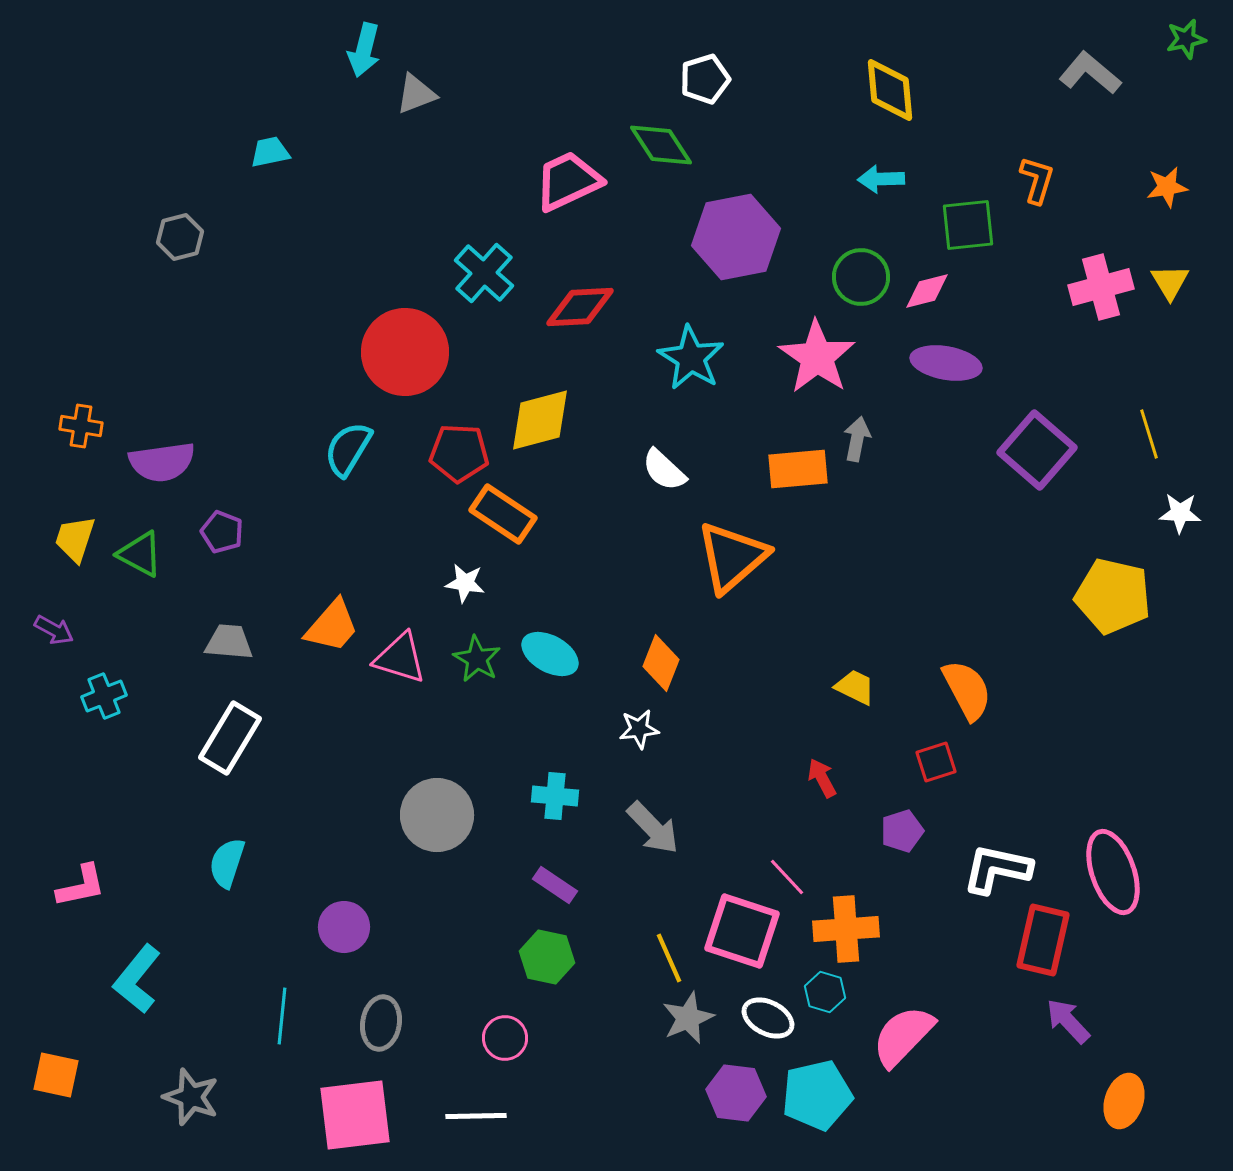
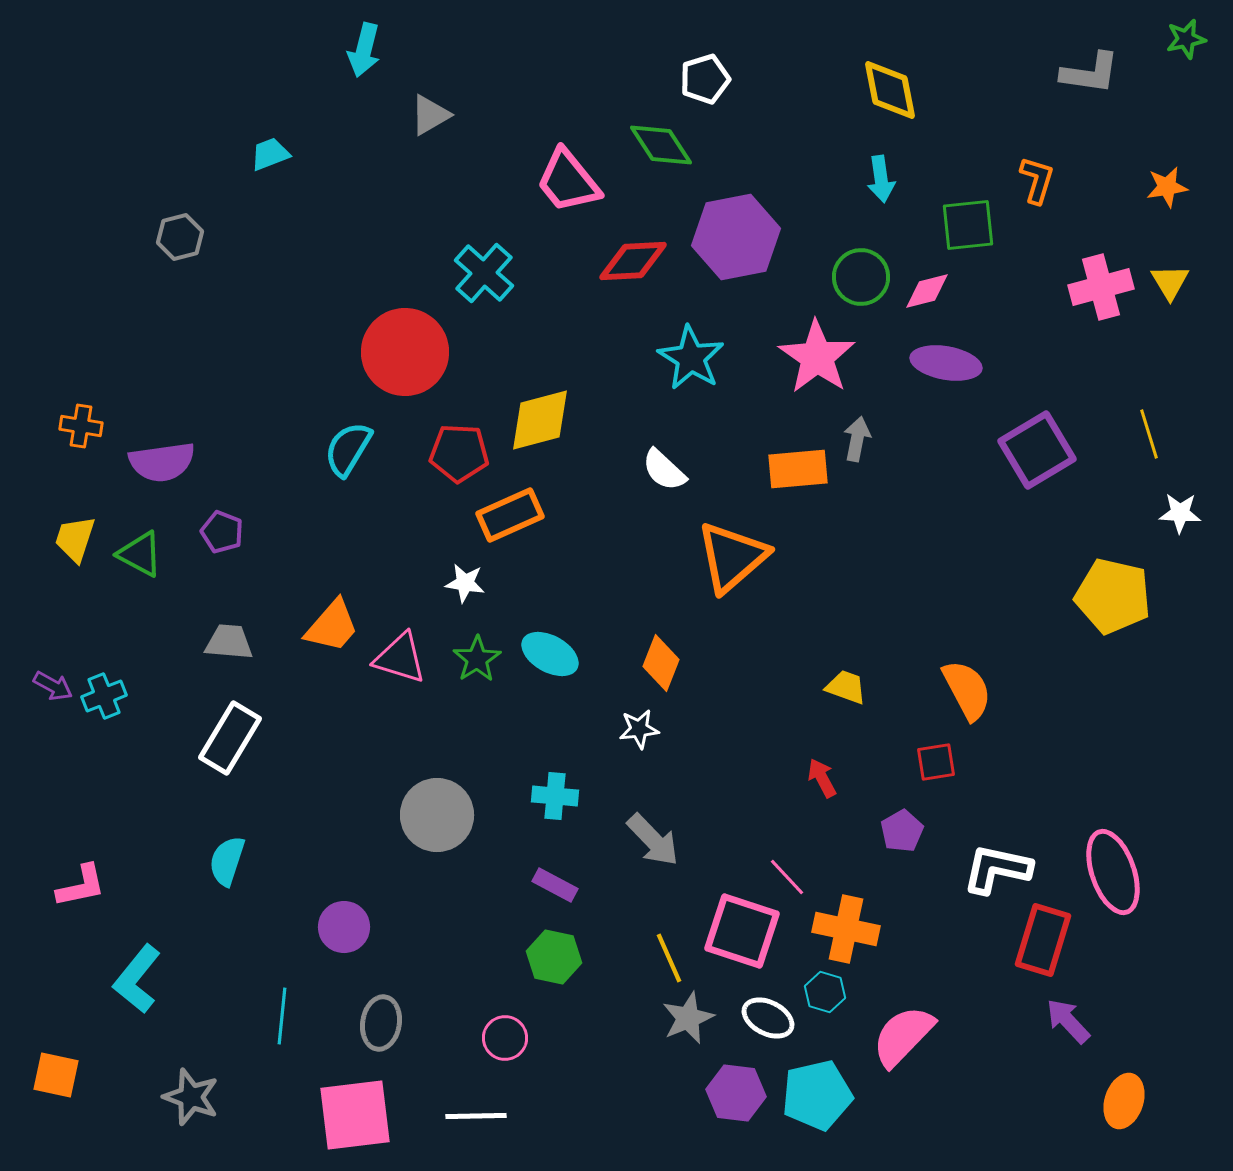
gray L-shape at (1090, 73): rotated 148 degrees clockwise
yellow diamond at (890, 90): rotated 6 degrees counterclockwise
gray triangle at (416, 94): moved 14 px right, 21 px down; rotated 9 degrees counterclockwise
cyan trapezoid at (270, 152): moved 2 px down; rotated 9 degrees counterclockwise
cyan arrow at (881, 179): rotated 96 degrees counterclockwise
pink trapezoid at (568, 181): rotated 104 degrees counterclockwise
red diamond at (580, 307): moved 53 px right, 46 px up
purple square at (1037, 450): rotated 18 degrees clockwise
orange rectangle at (503, 514): moved 7 px right, 1 px down; rotated 58 degrees counterclockwise
purple arrow at (54, 630): moved 1 px left, 56 px down
green star at (477, 659): rotated 9 degrees clockwise
yellow trapezoid at (855, 687): moved 9 px left; rotated 6 degrees counterclockwise
red square at (936, 762): rotated 9 degrees clockwise
gray arrow at (653, 828): moved 12 px down
purple pentagon at (902, 831): rotated 12 degrees counterclockwise
cyan semicircle at (227, 863): moved 2 px up
purple rectangle at (555, 885): rotated 6 degrees counterclockwise
orange cross at (846, 929): rotated 16 degrees clockwise
red rectangle at (1043, 940): rotated 4 degrees clockwise
green hexagon at (547, 957): moved 7 px right
